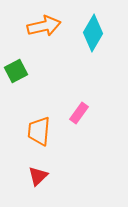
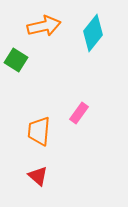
cyan diamond: rotated 9 degrees clockwise
green square: moved 11 px up; rotated 30 degrees counterclockwise
red triangle: rotated 35 degrees counterclockwise
